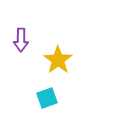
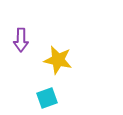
yellow star: rotated 24 degrees counterclockwise
